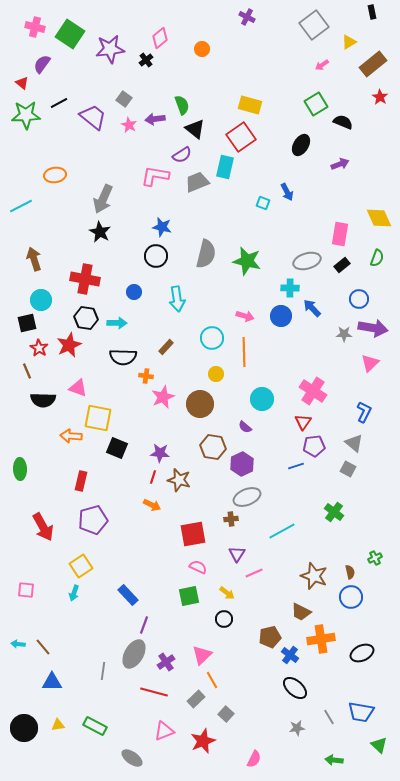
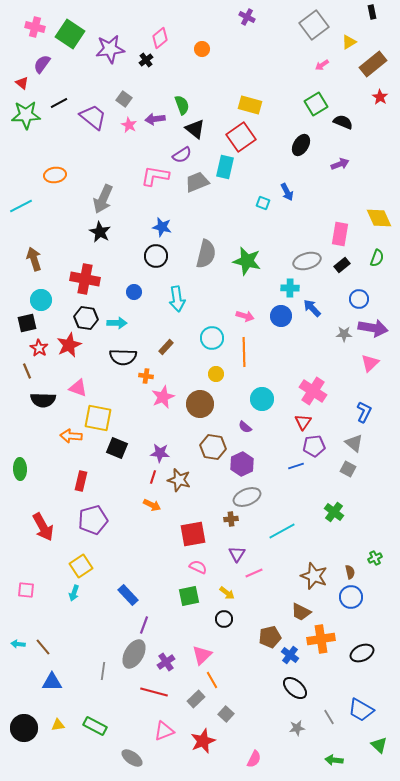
blue trapezoid at (361, 712): moved 2 px up; rotated 20 degrees clockwise
